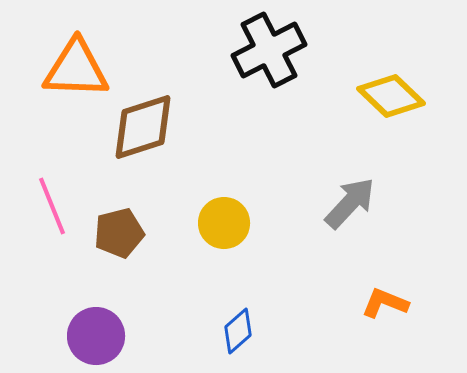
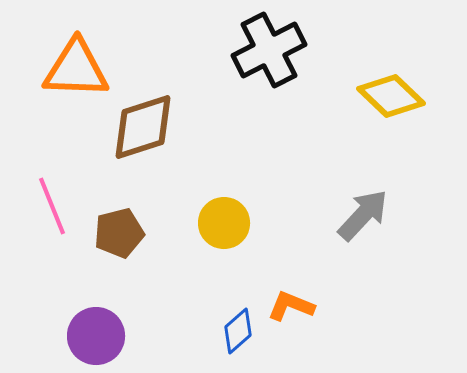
gray arrow: moved 13 px right, 12 px down
orange L-shape: moved 94 px left, 3 px down
